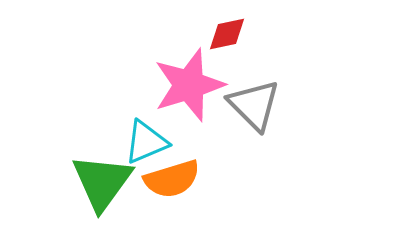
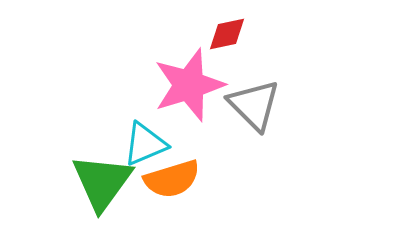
cyan triangle: moved 1 px left, 2 px down
